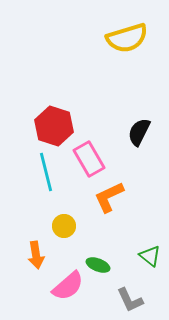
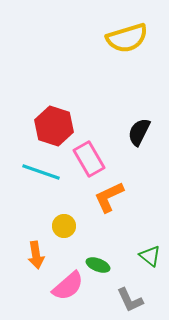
cyan line: moved 5 px left; rotated 57 degrees counterclockwise
